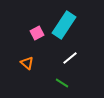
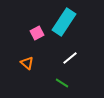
cyan rectangle: moved 3 px up
